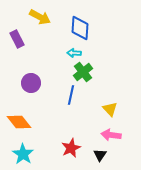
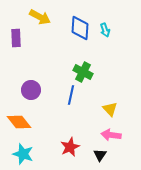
purple rectangle: moved 1 px left, 1 px up; rotated 24 degrees clockwise
cyan arrow: moved 31 px right, 23 px up; rotated 112 degrees counterclockwise
green cross: rotated 24 degrees counterclockwise
purple circle: moved 7 px down
red star: moved 1 px left, 1 px up
cyan star: rotated 15 degrees counterclockwise
